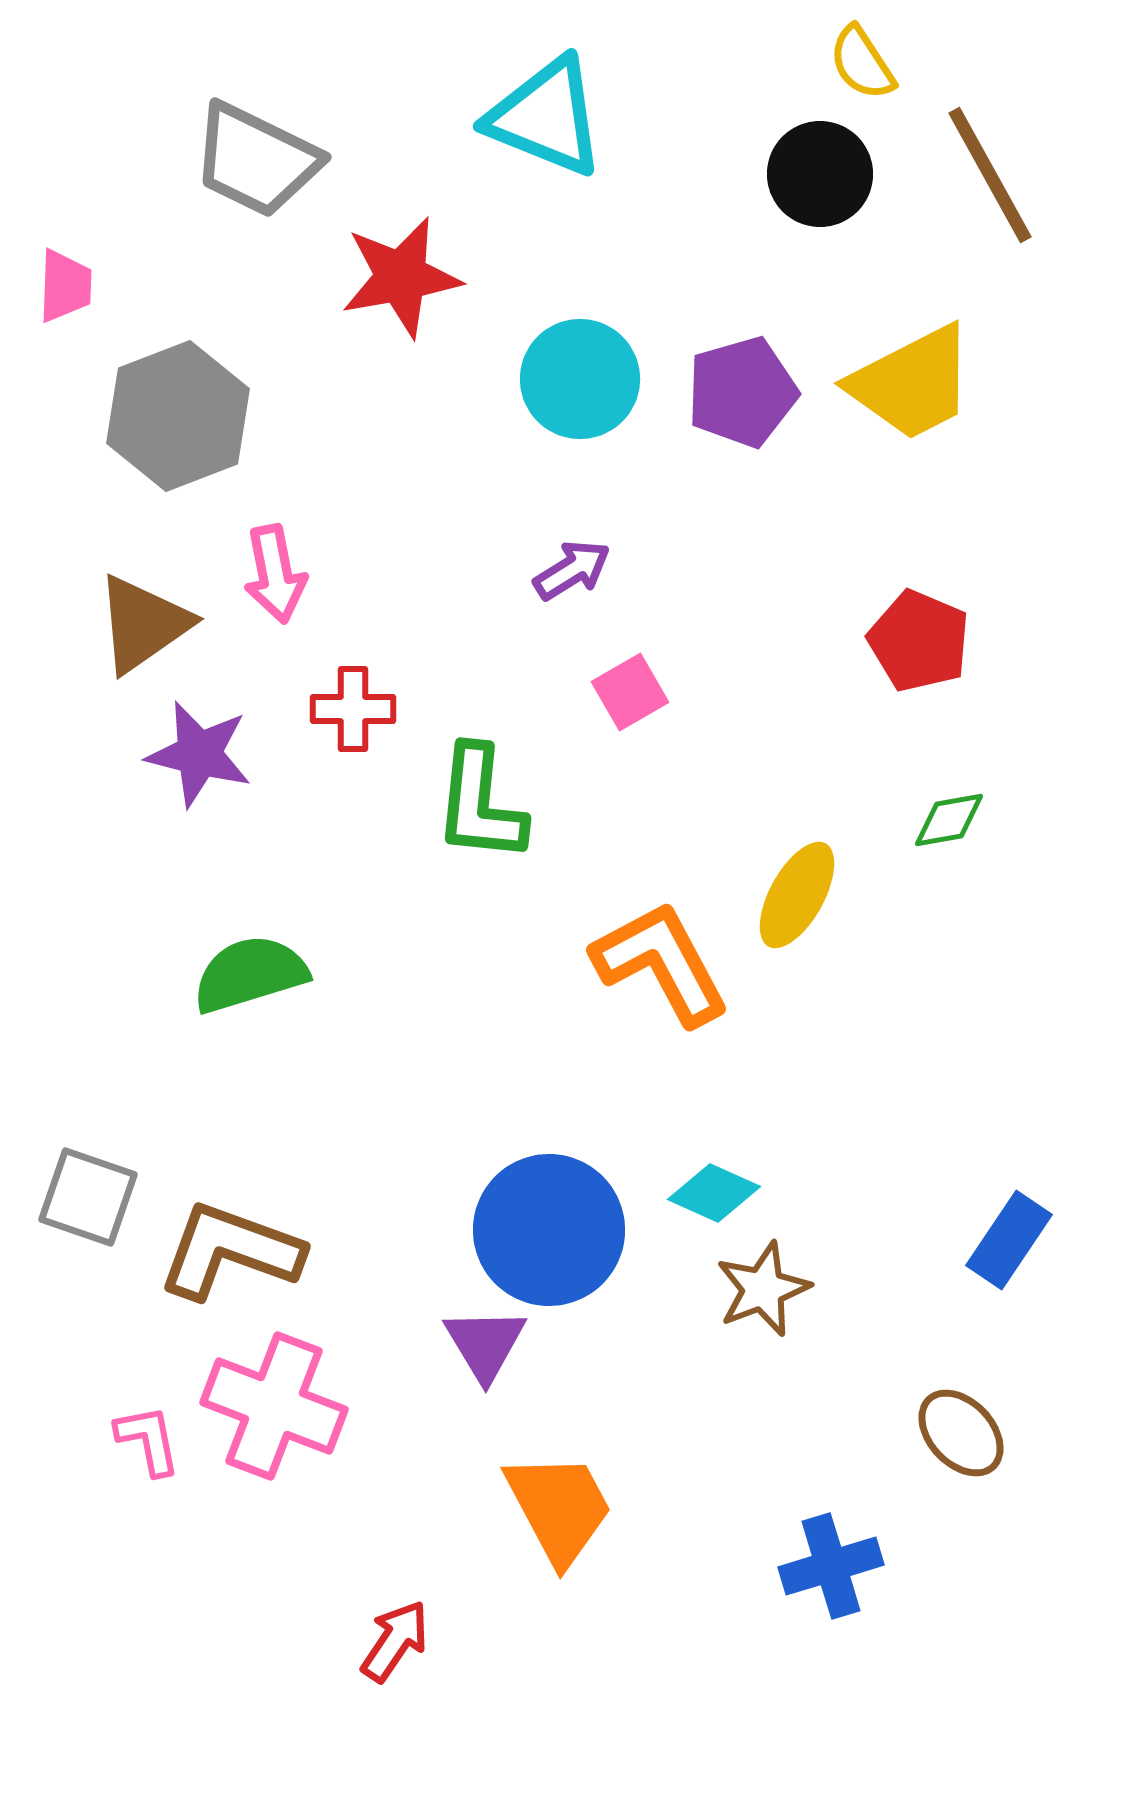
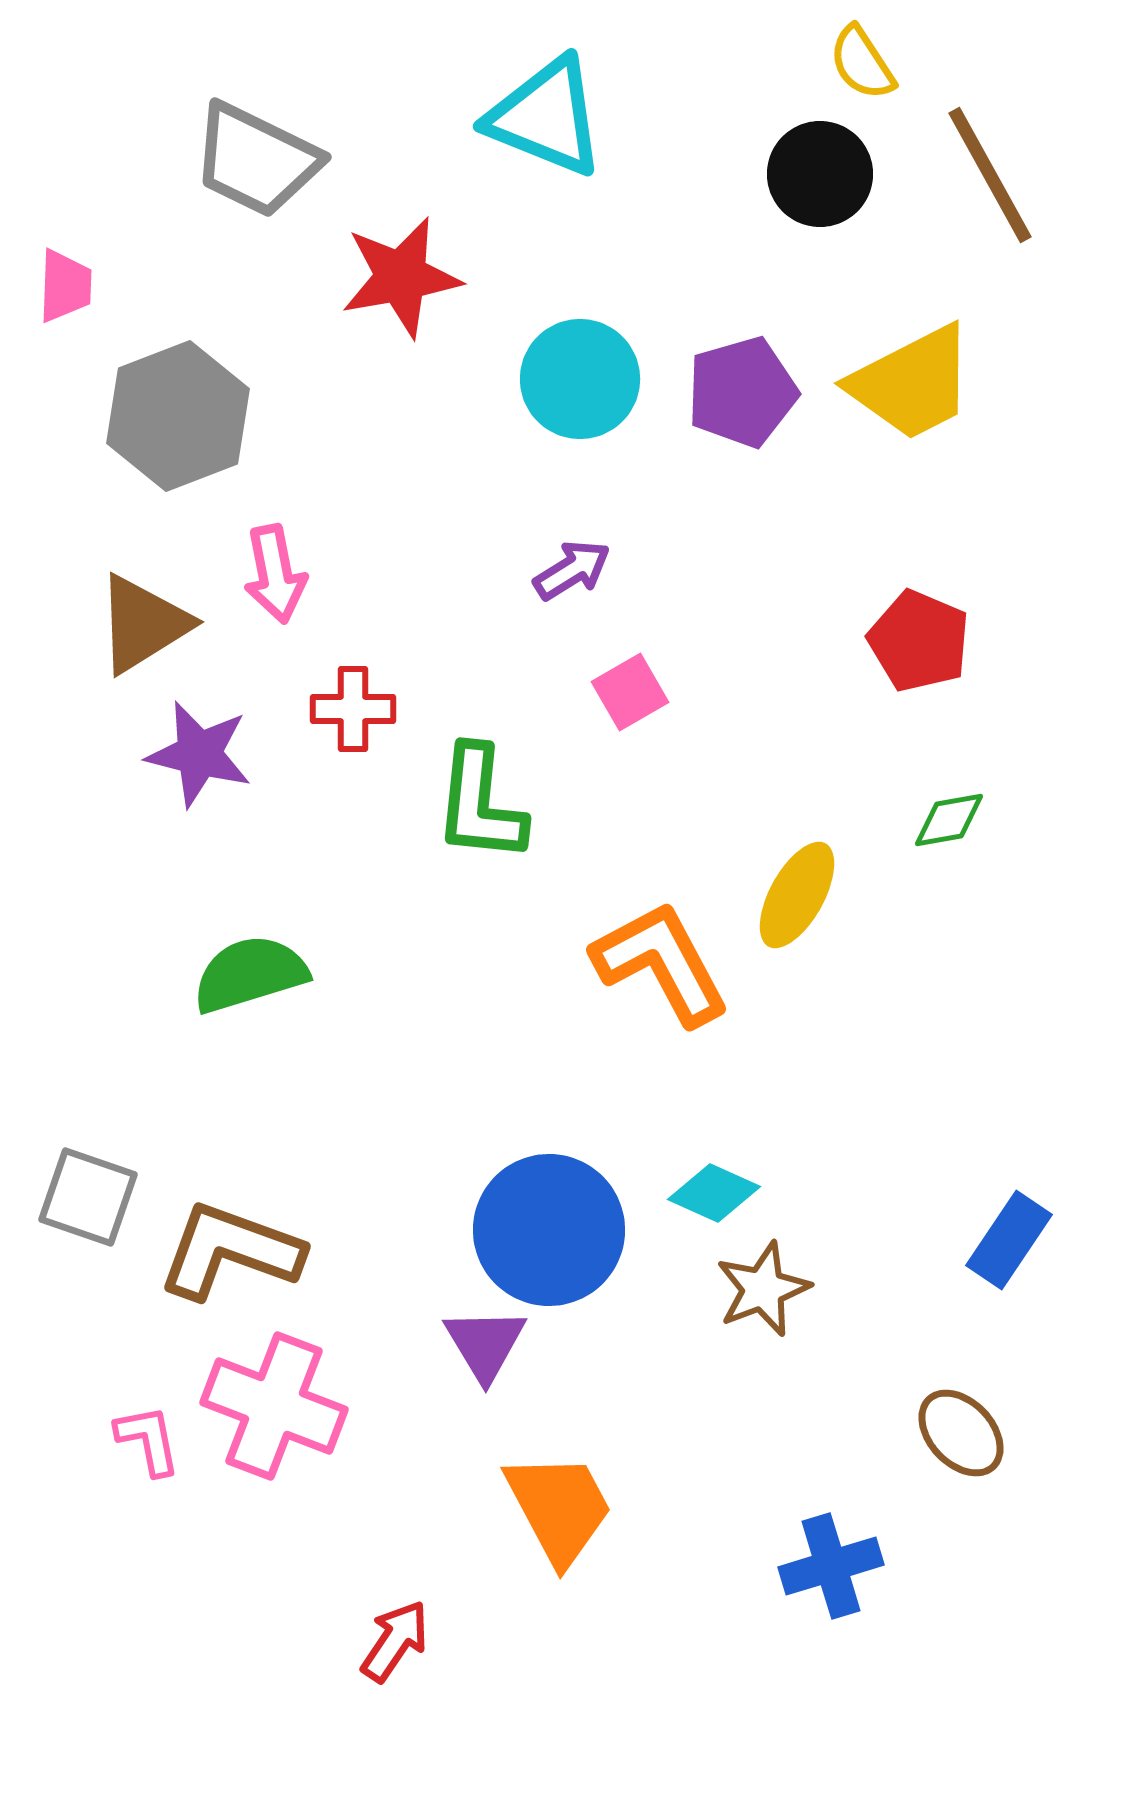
brown triangle: rotated 3 degrees clockwise
